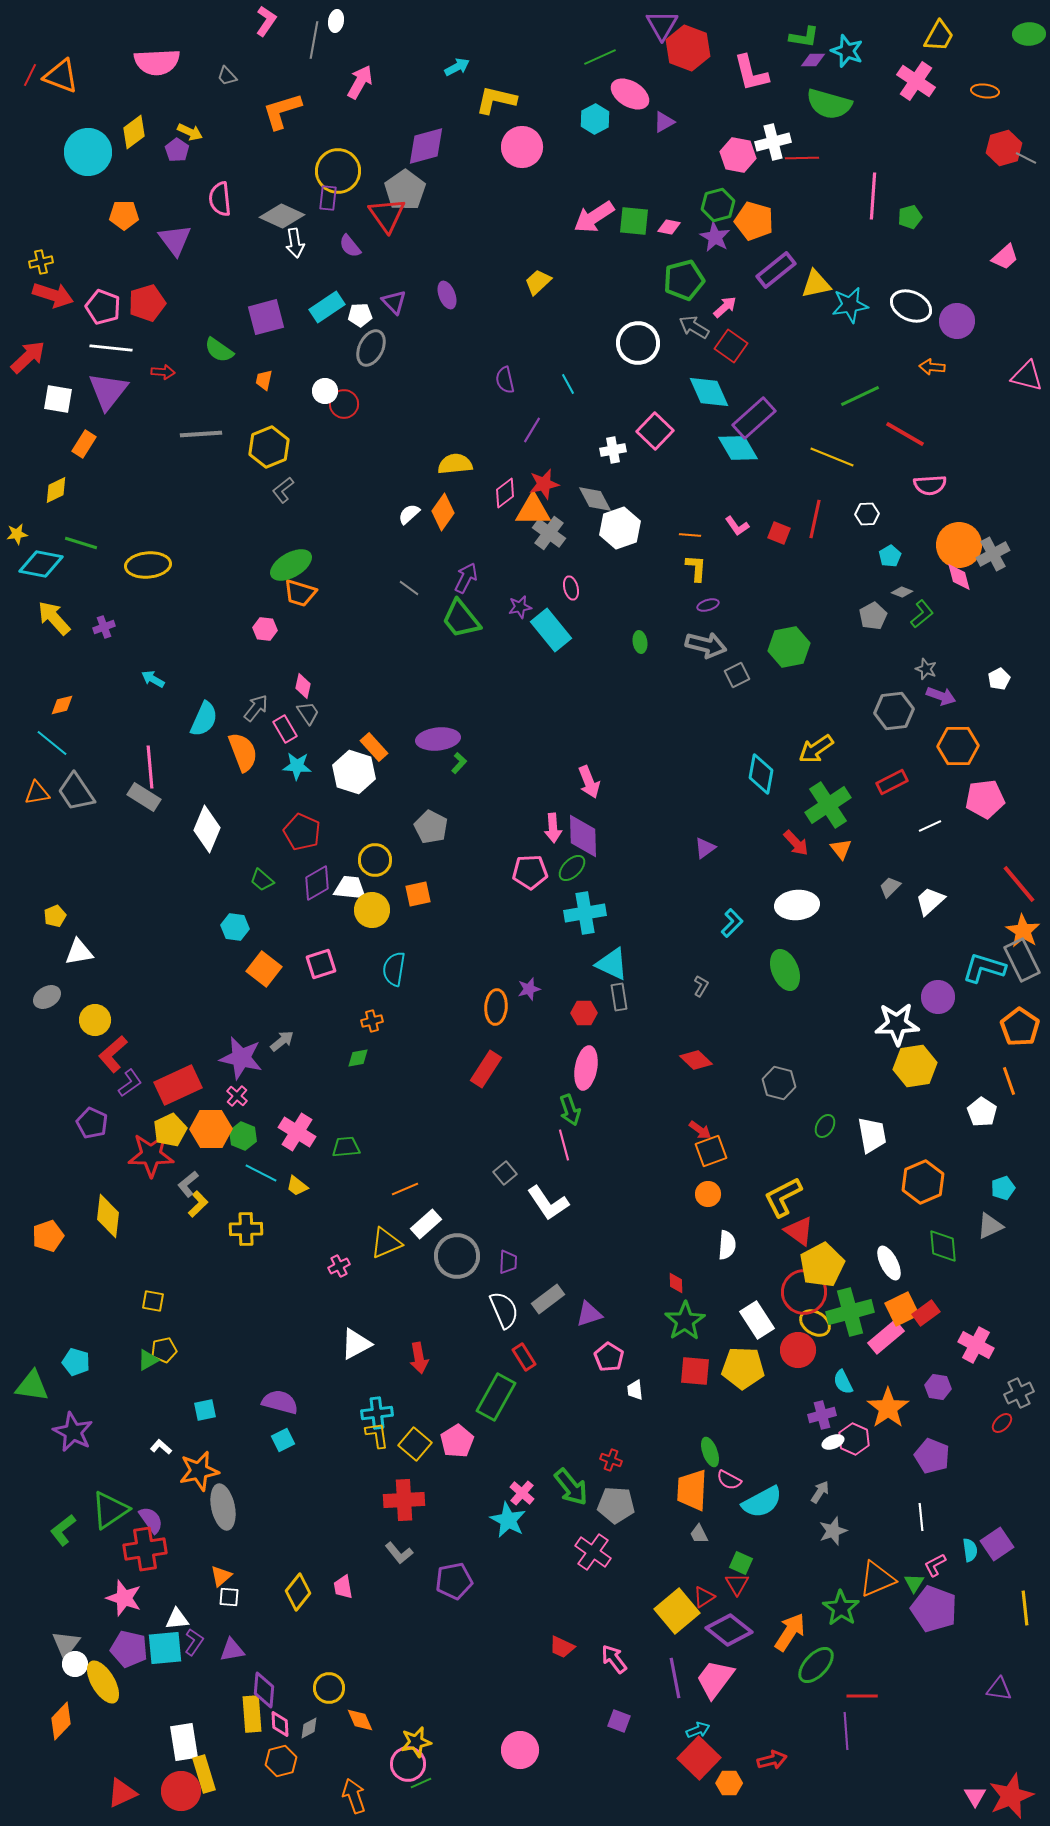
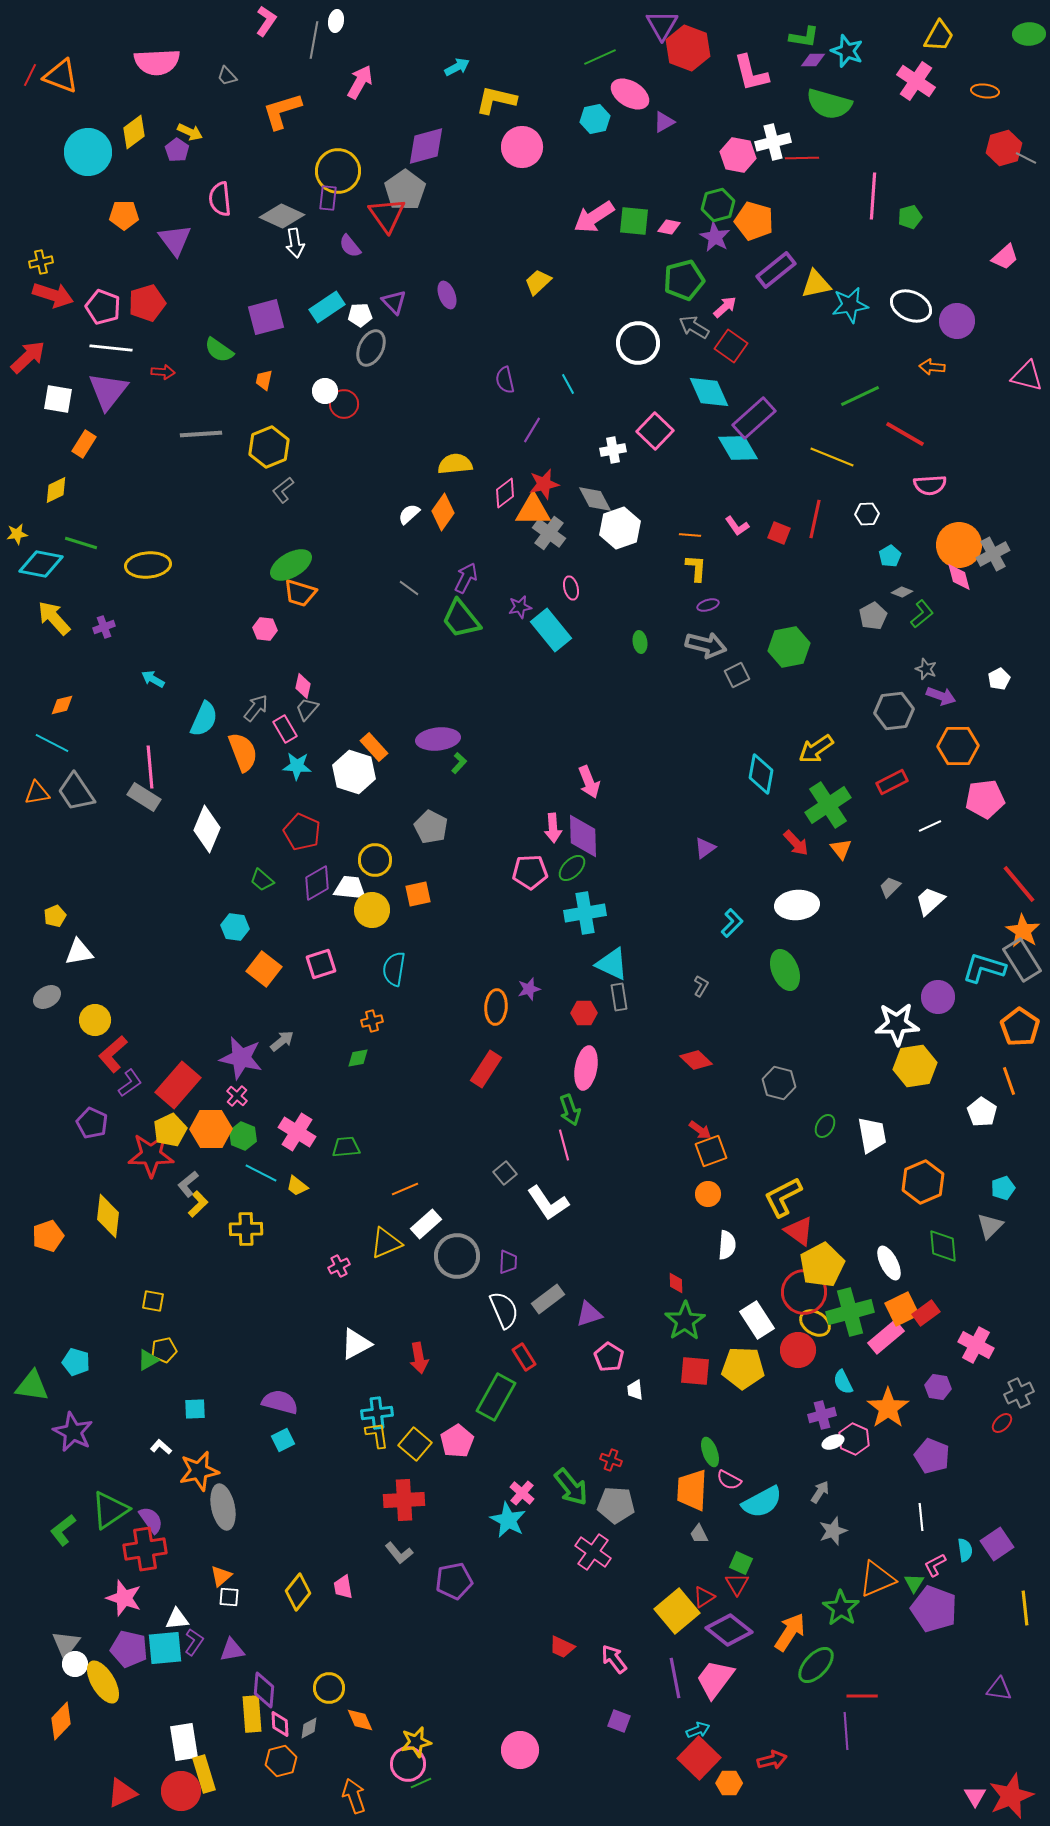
cyan hexagon at (595, 119): rotated 16 degrees clockwise
gray trapezoid at (308, 713): moved 1 px left, 4 px up; rotated 105 degrees counterclockwise
cyan line at (52, 743): rotated 12 degrees counterclockwise
gray rectangle at (1022, 960): rotated 6 degrees counterclockwise
red rectangle at (178, 1085): rotated 24 degrees counterclockwise
gray triangle at (990, 1226): rotated 20 degrees counterclockwise
cyan square at (205, 1410): moved 10 px left, 1 px up; rotated 10 degrees clockwise
cyan semicircle at (970, 1550): moved 5 px left
